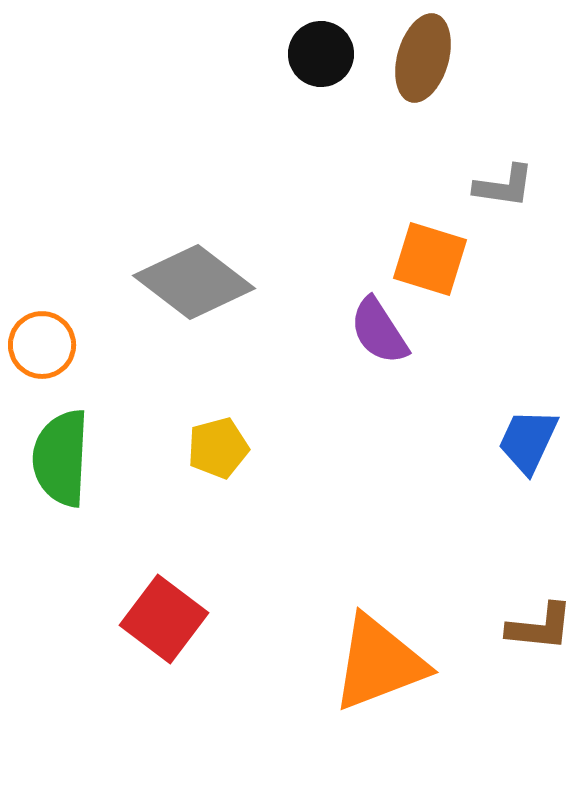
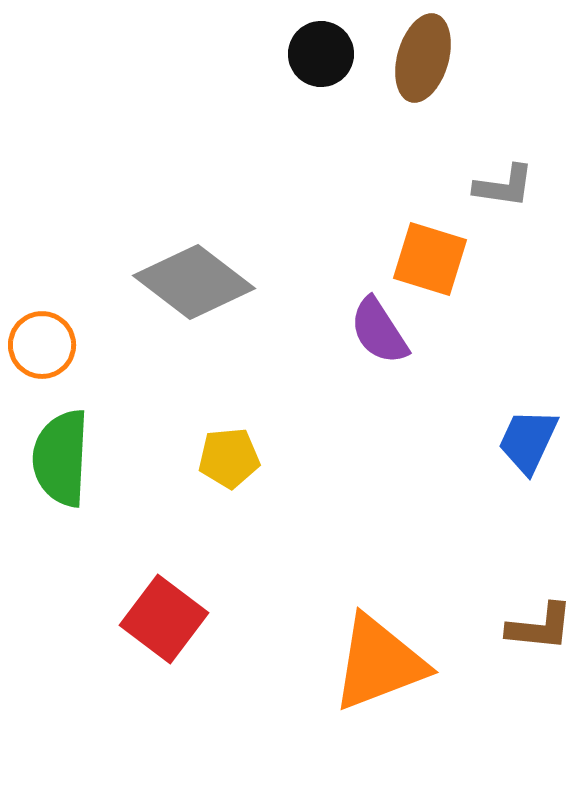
yellow pentagon: moved 11 px right, 10 px down; rotated 10 degrees clockwise
